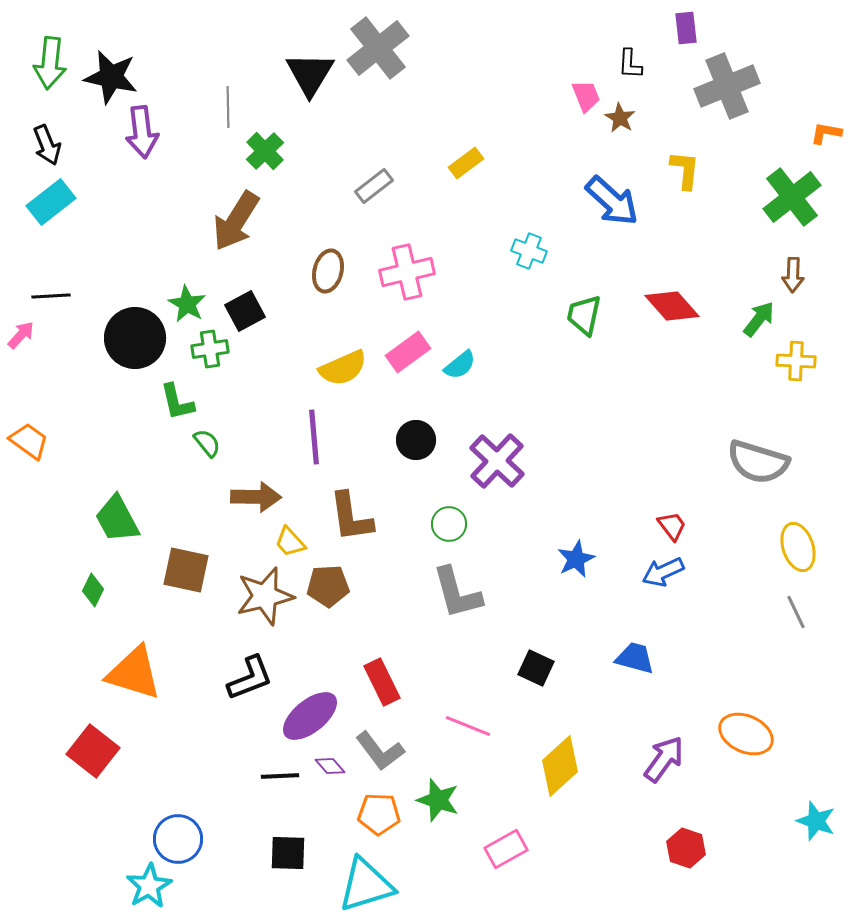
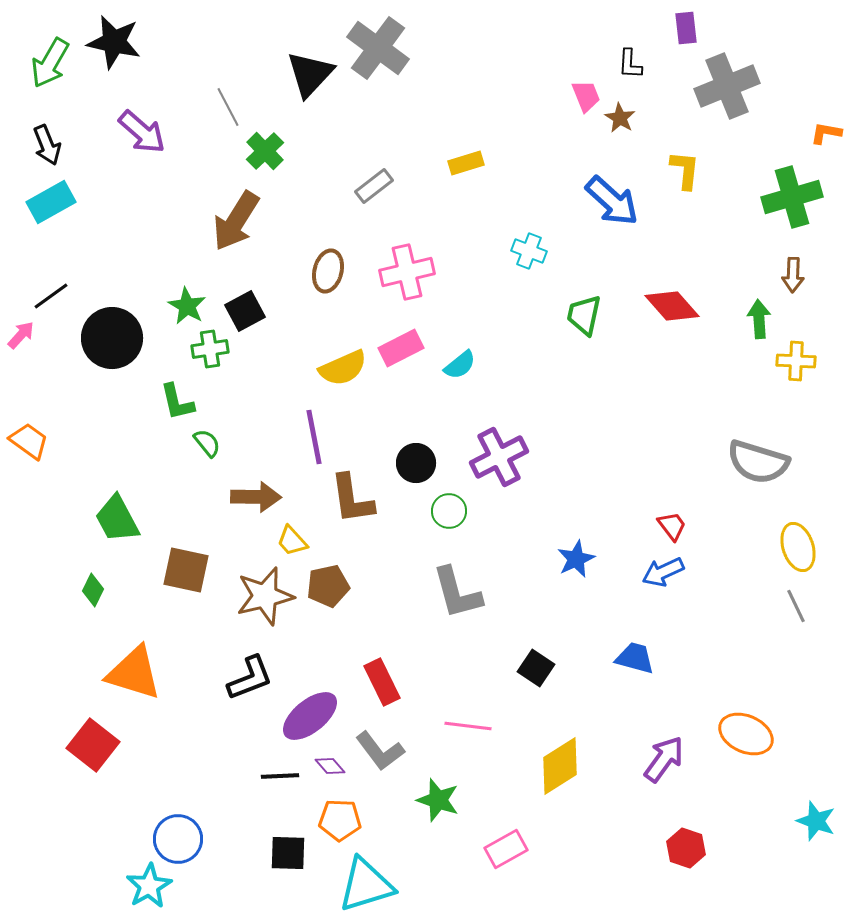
gray cross at (378, 48): rotated 16 degrees counterclockwise
green arrow at (50, 63): rotated 24 degrees clockwise
black triangle at (310, 74): rotated 12 degrees clockwise
black star at (111, 77): moved 3 px right, 35 px up
gray line at (228, 107): rotated 27 degrees counterclockwise
purple arrow at (142, 132): rotated 42 degrees counterclockwise
yellow rectangle at (466, 163): rotated 20 degrees clockwise
green cross at (792, 197): rotated 22 degrees clockwise
cyan rectangle at (51, 202): rotated 9 degrees clockwise
black line at (51, 296): rotated 33 degrees counterclockwise
green star at (187, 304): moved 2 px down
green arrow at (759, 319): rotated 42 degrees counterclockwise
black circle at (135, 338): moved 23 px left
pink rectangle at (408, 352): moved 7 px left, 4 px up; rotated 9 degrees clockwise
purple line at (314, 437): rotated 6 degrees counterclockwise
black circle at (416, 440): moved 23 px down
purple cross at (497, 461): moved 2 px right, 4 px up; rotated 20 degrees clockwise
brown L-shape at (351, 517): moved 1 px right, 18 px up
green circle at (449, 524): moved 13 px up
yellow trapezoid at (290, 542): moved 2 px right, 1 px up
brown pentagon at (328, 586): rotated 9 degrees counterclockwise
gray line at (796, 612): moved 6 px up
black square at (536, 668): rotated 9 degrees clockwise
pink line at (468, 726): rotated 15 degrees counterclockwise
red square at (93, 751): moved 6 px up
yellow diamond at (560, 766): rotated 10 degrees clockwise
orange pentagon at (379, 814): moved 39 px left, 6 px down
